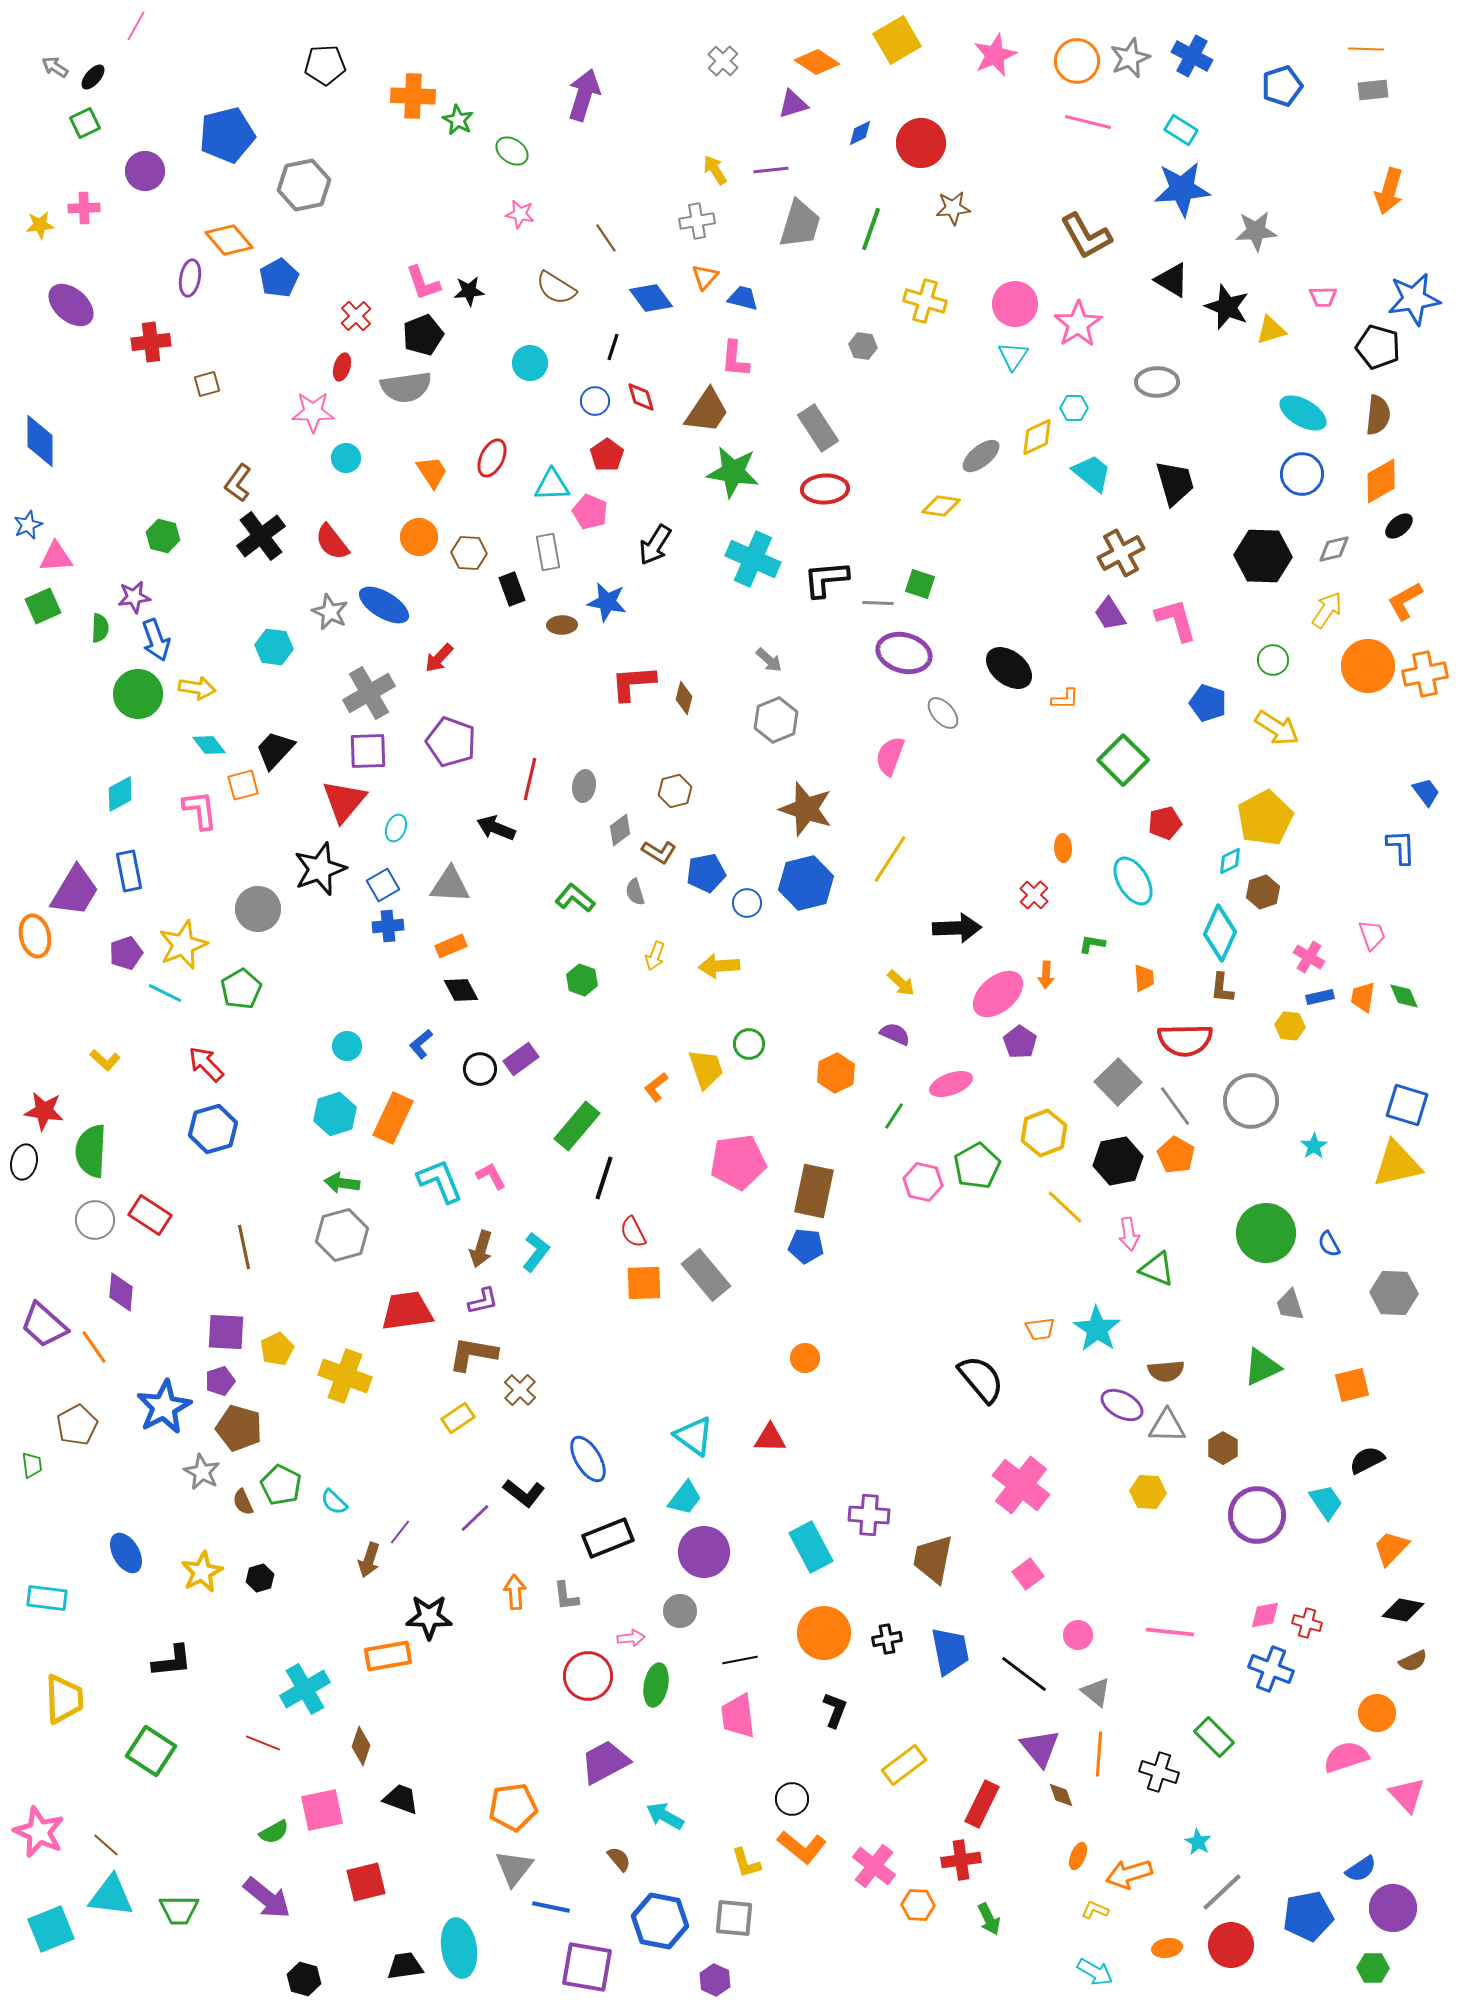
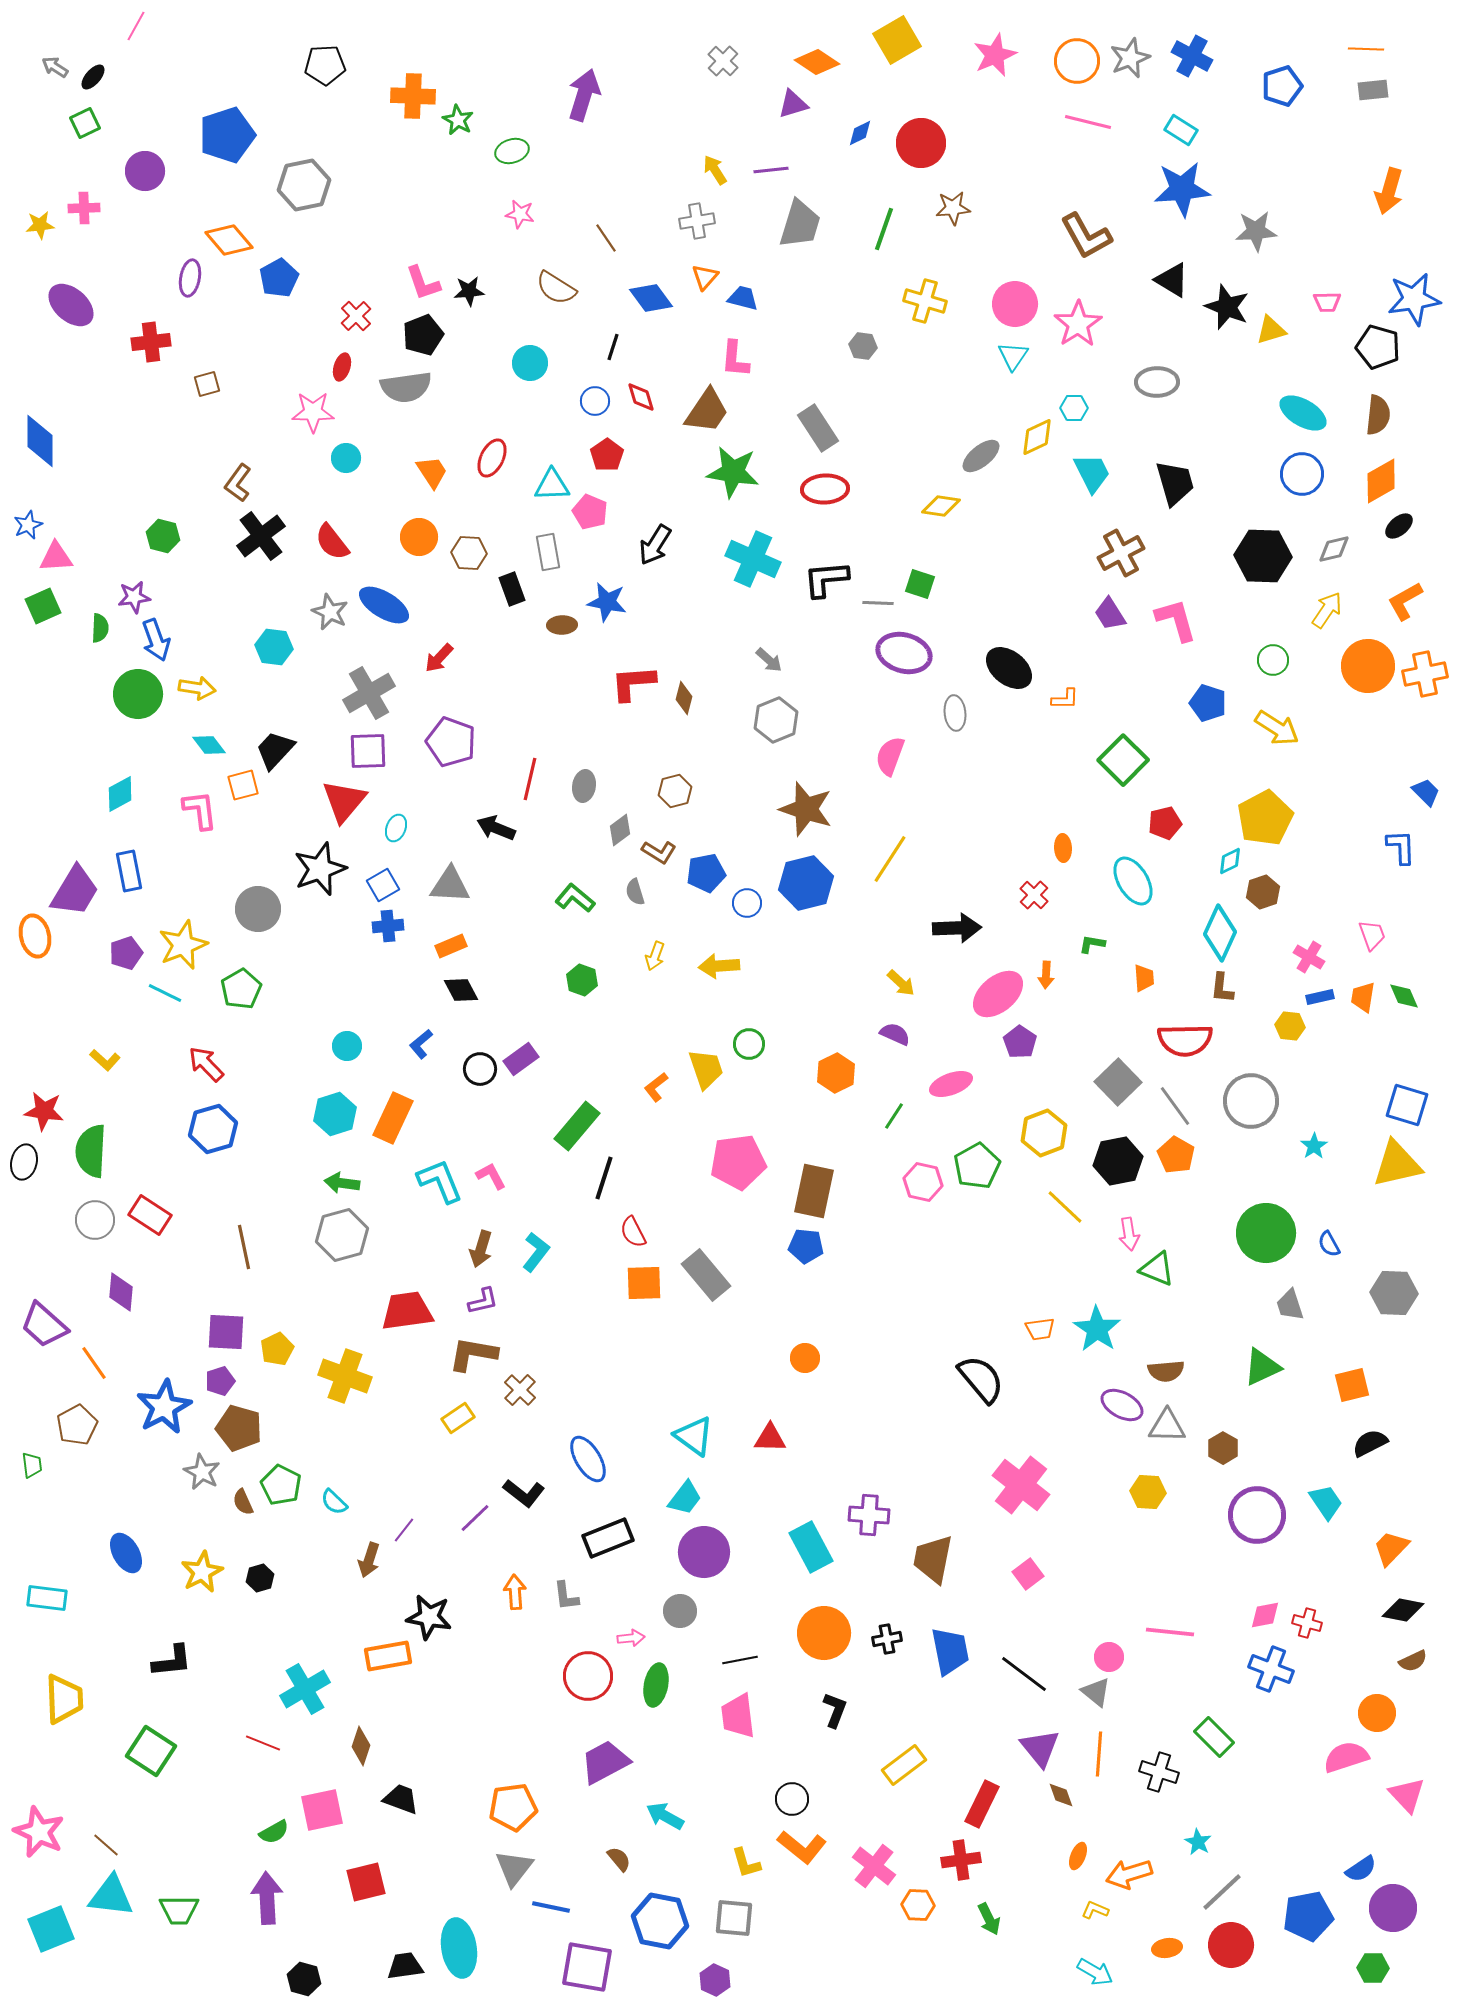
blue pentagon at (227, 135): rotated 4 degrees counterclockwise
green ellipse at (512, 151): rotated 52 degrees counterclockwise
green line at (871, 229): moved 13 px right
pink trapezoid at (1323, 297): moved 4 px right, 5 px down
cyan trapezoid at (1092, 473): rotated 24 degrees clockwise
gray ellipse at (943, 713): moved 12 px right; rotated 36 degrees clockwise
blue trapezoid at (1426, 792): rotated 8 degrees counterclockwise
orange line at (94, 1347): moved 16 px down
black semicircle at (1367, 1460): moved 3 px right, 17 px up
purple line at (400, 1532): moved 4 px right, 2 px up
black star at (429, 1617): rotated 9 degrees clockwise
pink circle at (1078, 1635): moved 31 px right, 22 px down
purple arrow at (267, 1898): rotated 132 degrees counterclockwise
